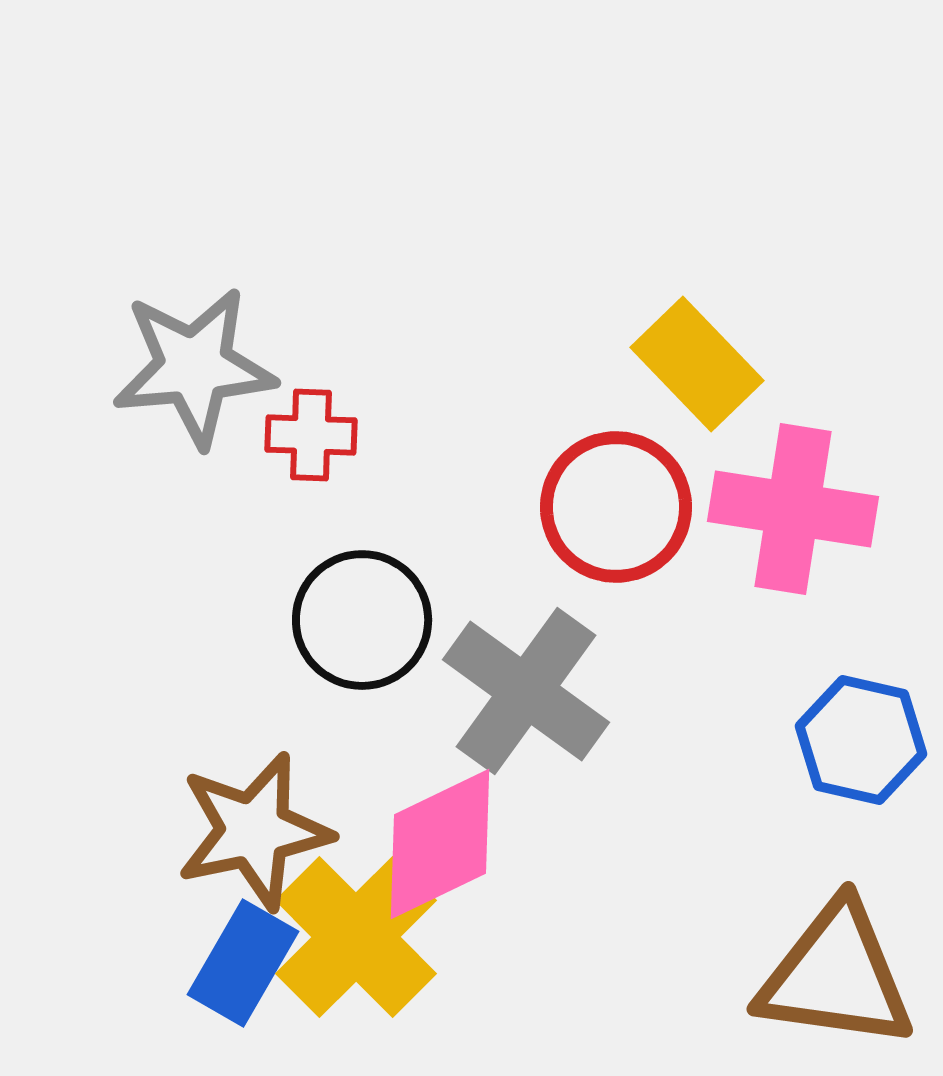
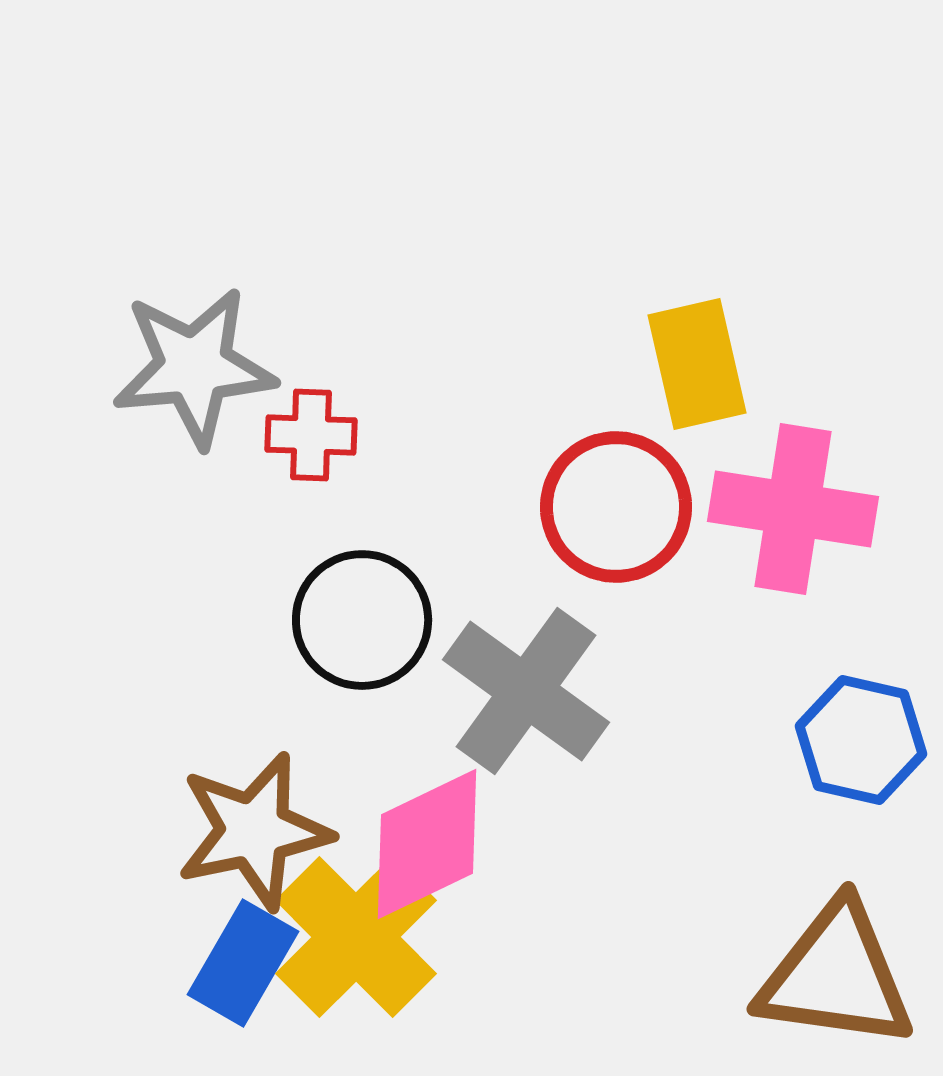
yellow rectangle: rotated 31 degrees clockwise
pink diamond: moved 13 px left
